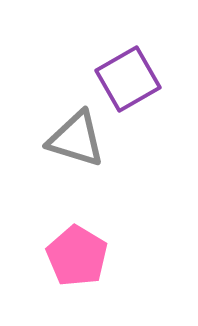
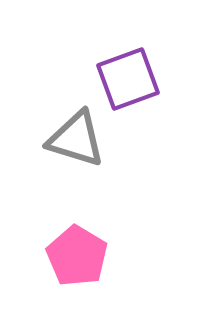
purple square: rotated 10 degrees clockwise
